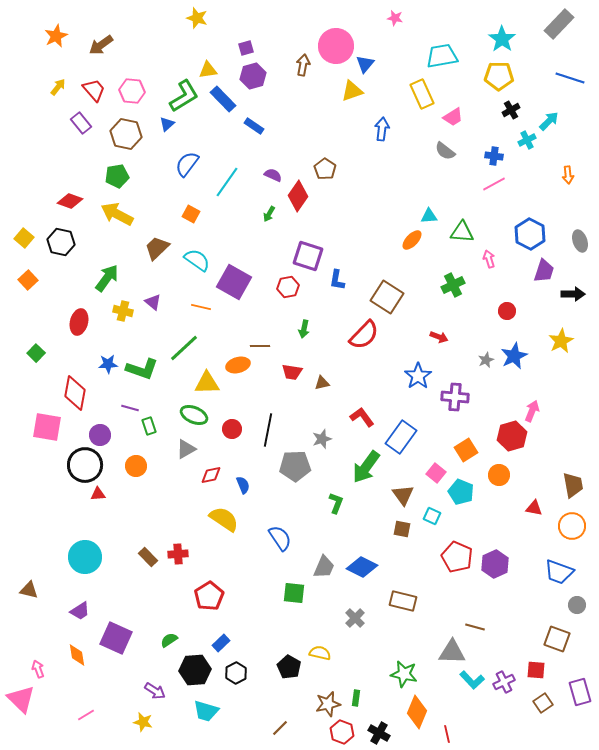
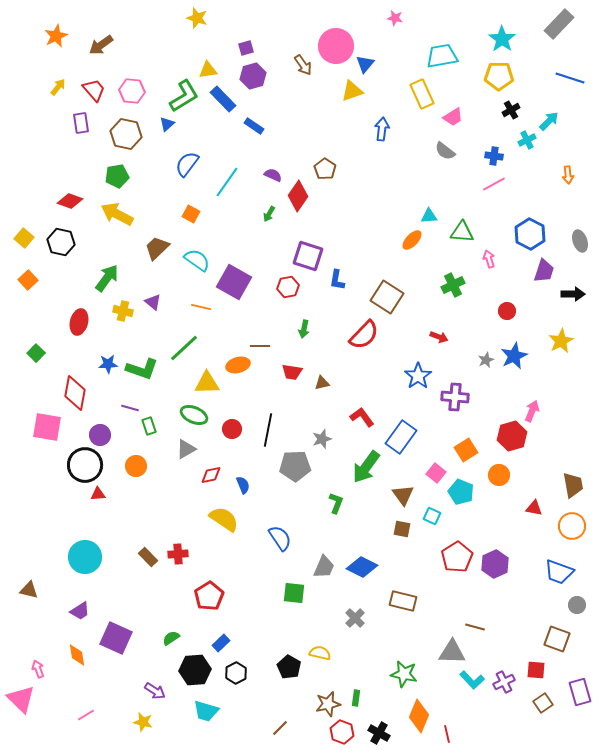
brown arrow at (303, 65): rotated 135 degrees clockwise
purple rectangle at (81, 123): rotated 30 degrees clockwise
red pentagon at (457, 557): rotated 16 degrees clockwise
green semicircle at (169, 640): moved 2 px right, 2 px up
orange diamond at (417, 712): moved 2 px right, 4 px down
